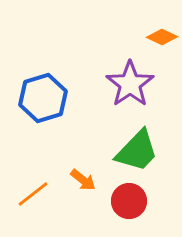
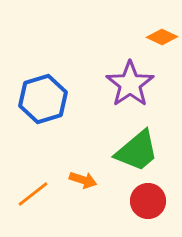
blue hexagon: moved 1 px down
green trapezoid: rotated 6 degrees clockwise
orange arrow: rotated 20 degrees counterclockwise
red circle: moved 19 px right
